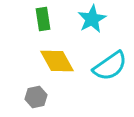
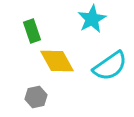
green rectangle: moved 11 px left, 12 px down; rotated 10 degrees counterclockwise
